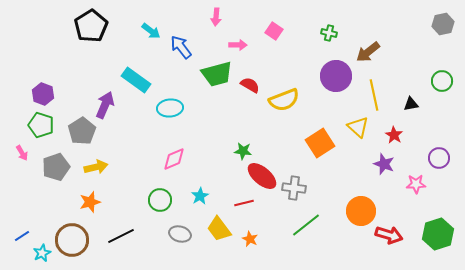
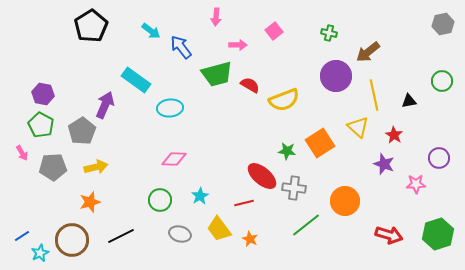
pink square at (274, 31): rotated 18 degrees clockwise
purple hexagon at (43, 94): rotated 10 degrees counterclockwise
black triangle at (411, 104): moved 2 px left, 3 px up
green pentagon at (41, 125): rotated 10 degrees clockwise
green star at (243, 151): moved 44 px right
pink diamond at (174, 159): rotated 25 degrees clockwise
gray pentagon at (56, 167): moved 3 px left; rotated 16 degrees clockwise
orange circle at (361, 211): moved 16 px left, 10 px up
cyan star at (42, 253): moved 2 px left
